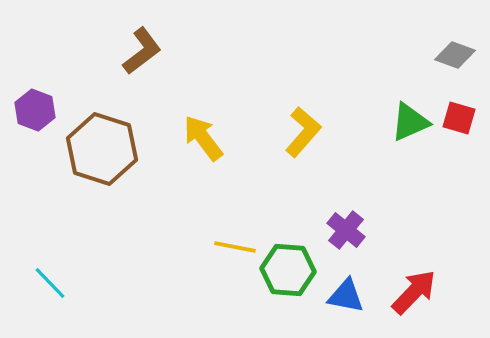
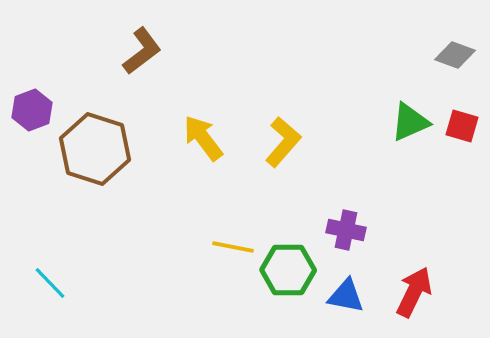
purple hexagon: moved 3 px left; rotated 18 degrees clockwise
red square: moved 3 px right, 8 px down
yellow L-shape: moved 20 px left, 10 px down
brown hexagon: moved 7 px left
purple cross: rotated 27 degrees counterclockwise
yellow line: moved 2 px left
green hexagon: rotated 4 degrees counterclockwise
red arrow: rotated 18 degrees counterclockwise
